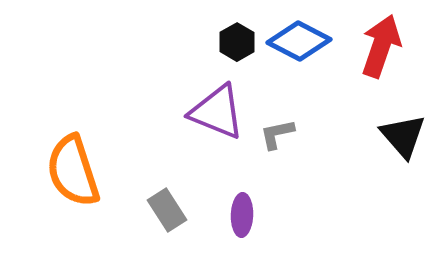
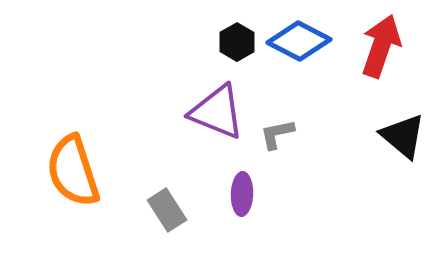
black triangle: rotated 9 degrees counterclockwise
purple ellipse: moved 21 px up
